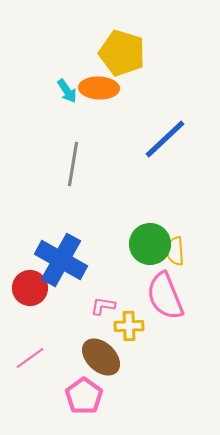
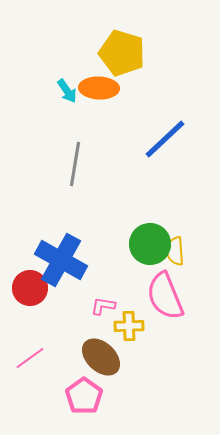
gray line: moved 2 px right
